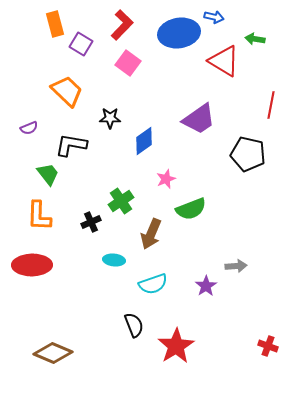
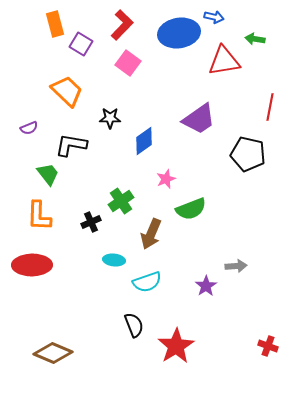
red triangle: rotated 40 degrees counterclockwise
red line: moved 1 px left, 2 px down
cyan semicircle: moved 6 px left, 2 px up
